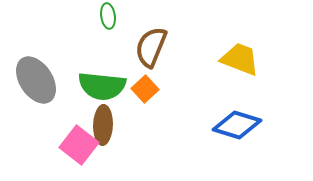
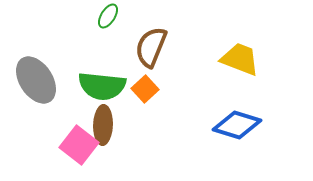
green ellipse: rotated 40 degrees clockwise
